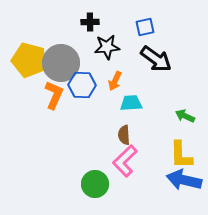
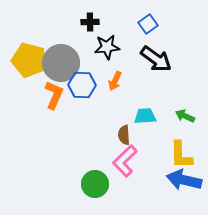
blue square: moved 3 px right, 3 px up; rotated 24 degrees counterclockwise
cyan trapezoid: moved 14 px right, 13 px down
